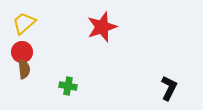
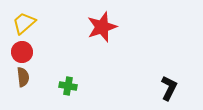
brown semicircle: moved 1 px left, 8 px down
